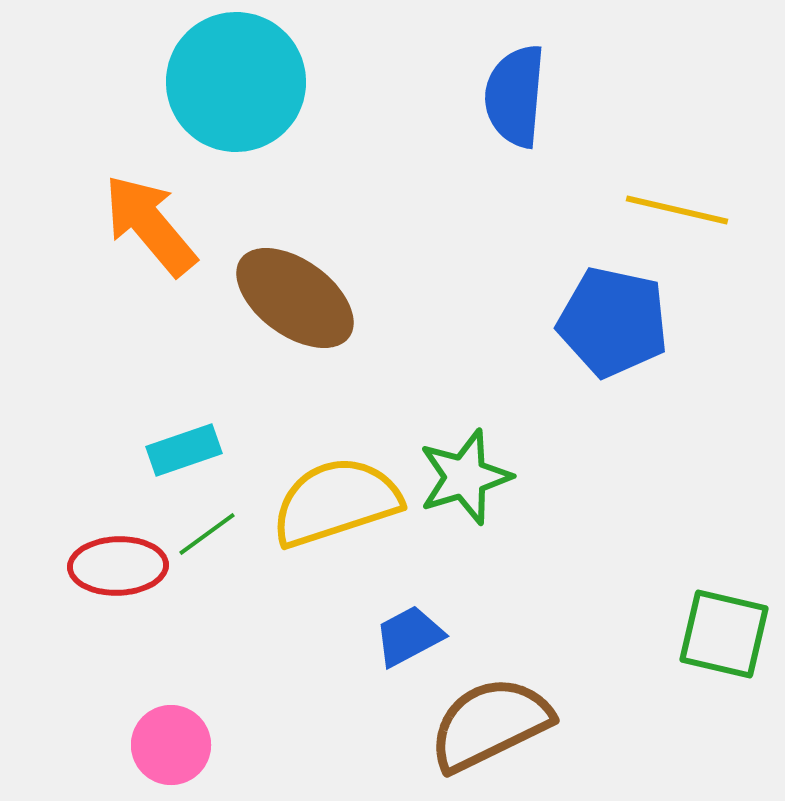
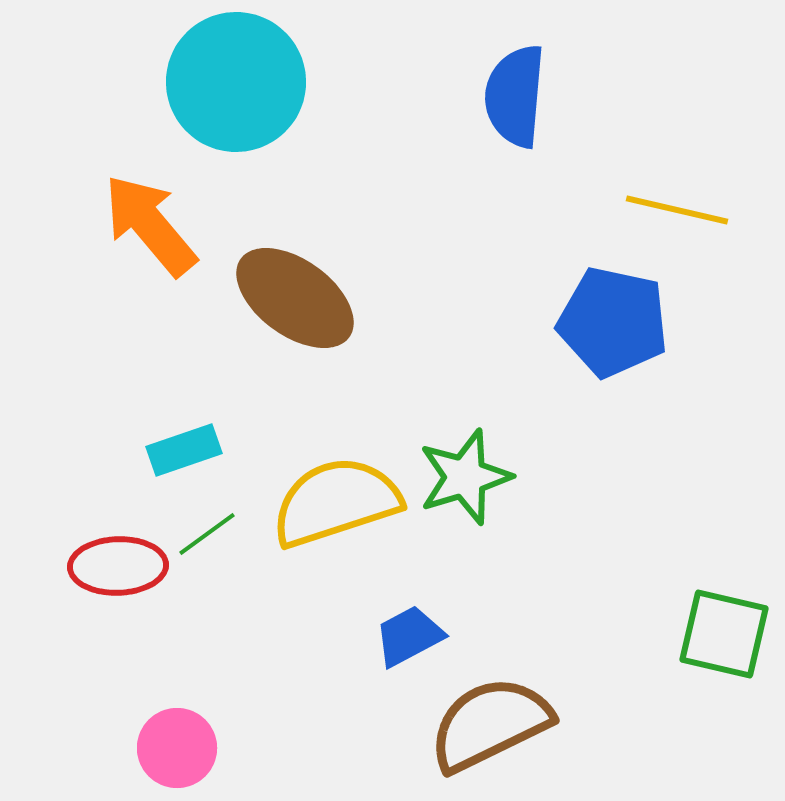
pink circle: moved 6 px right, 3 px down
